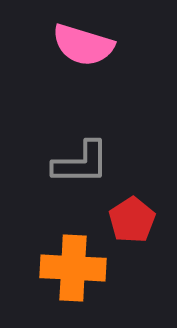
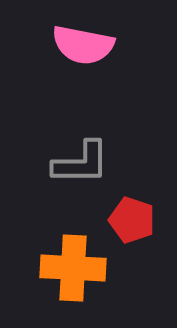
pink semicircle: rotated 6 degrees counterclockwise
red pentagon: rotated 21 degrees counterclockwise
